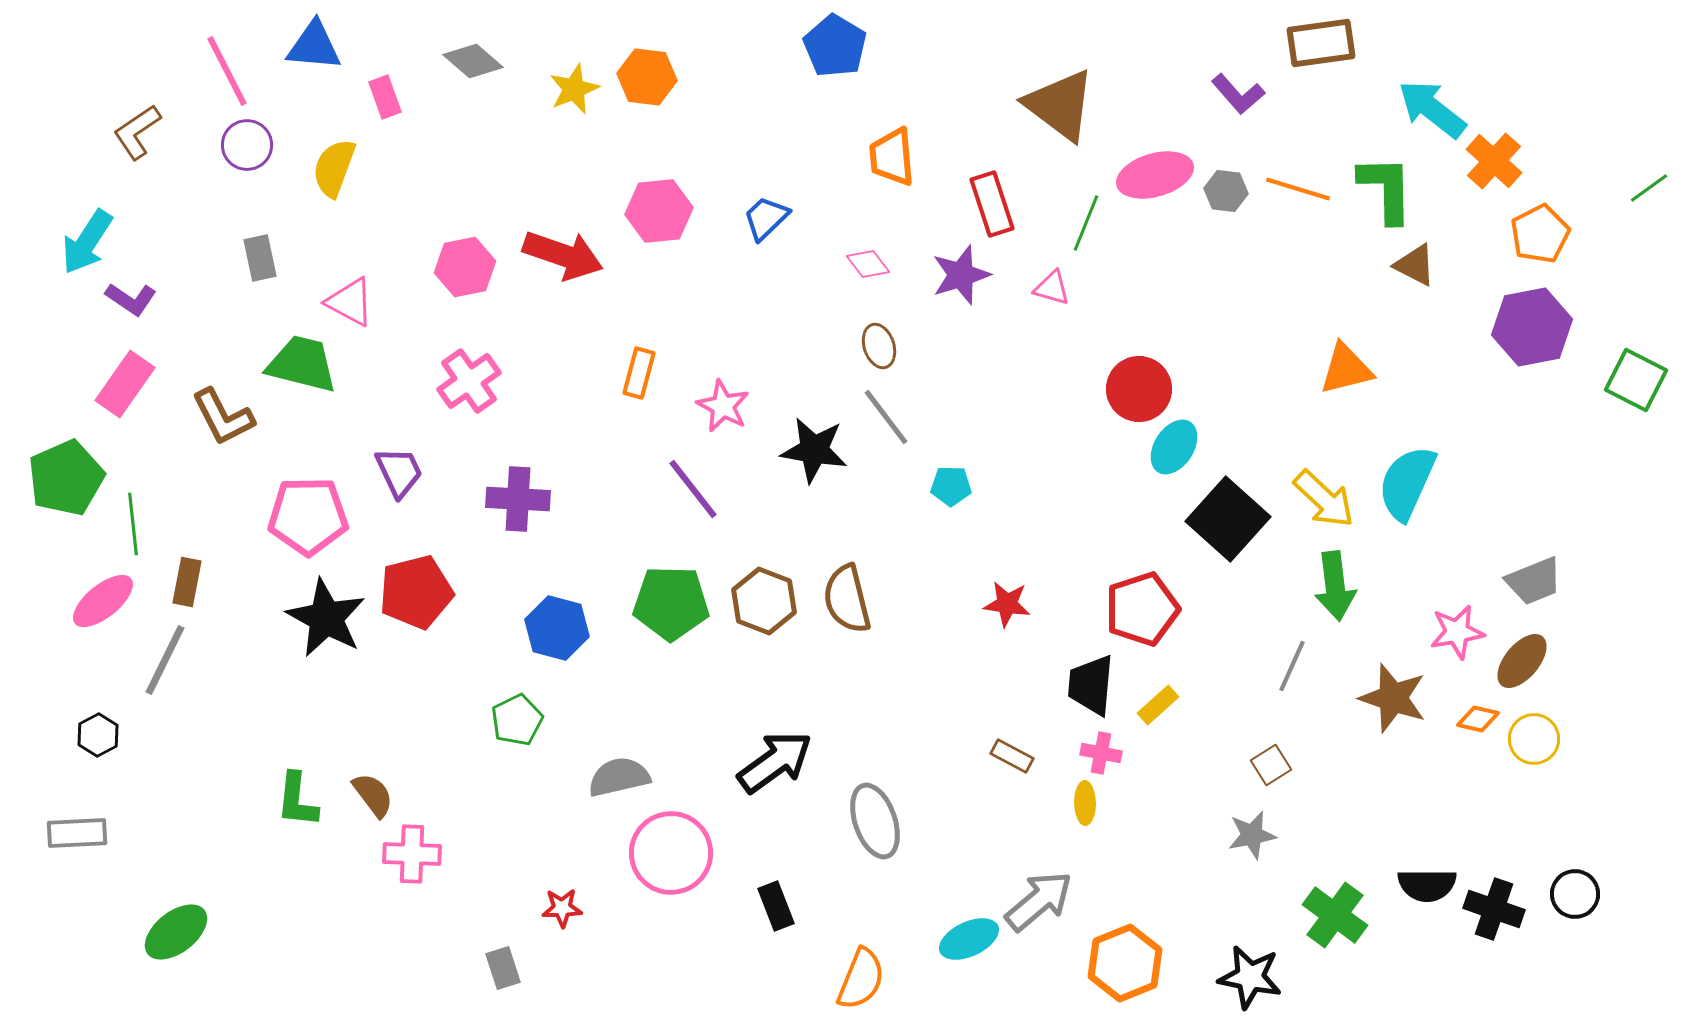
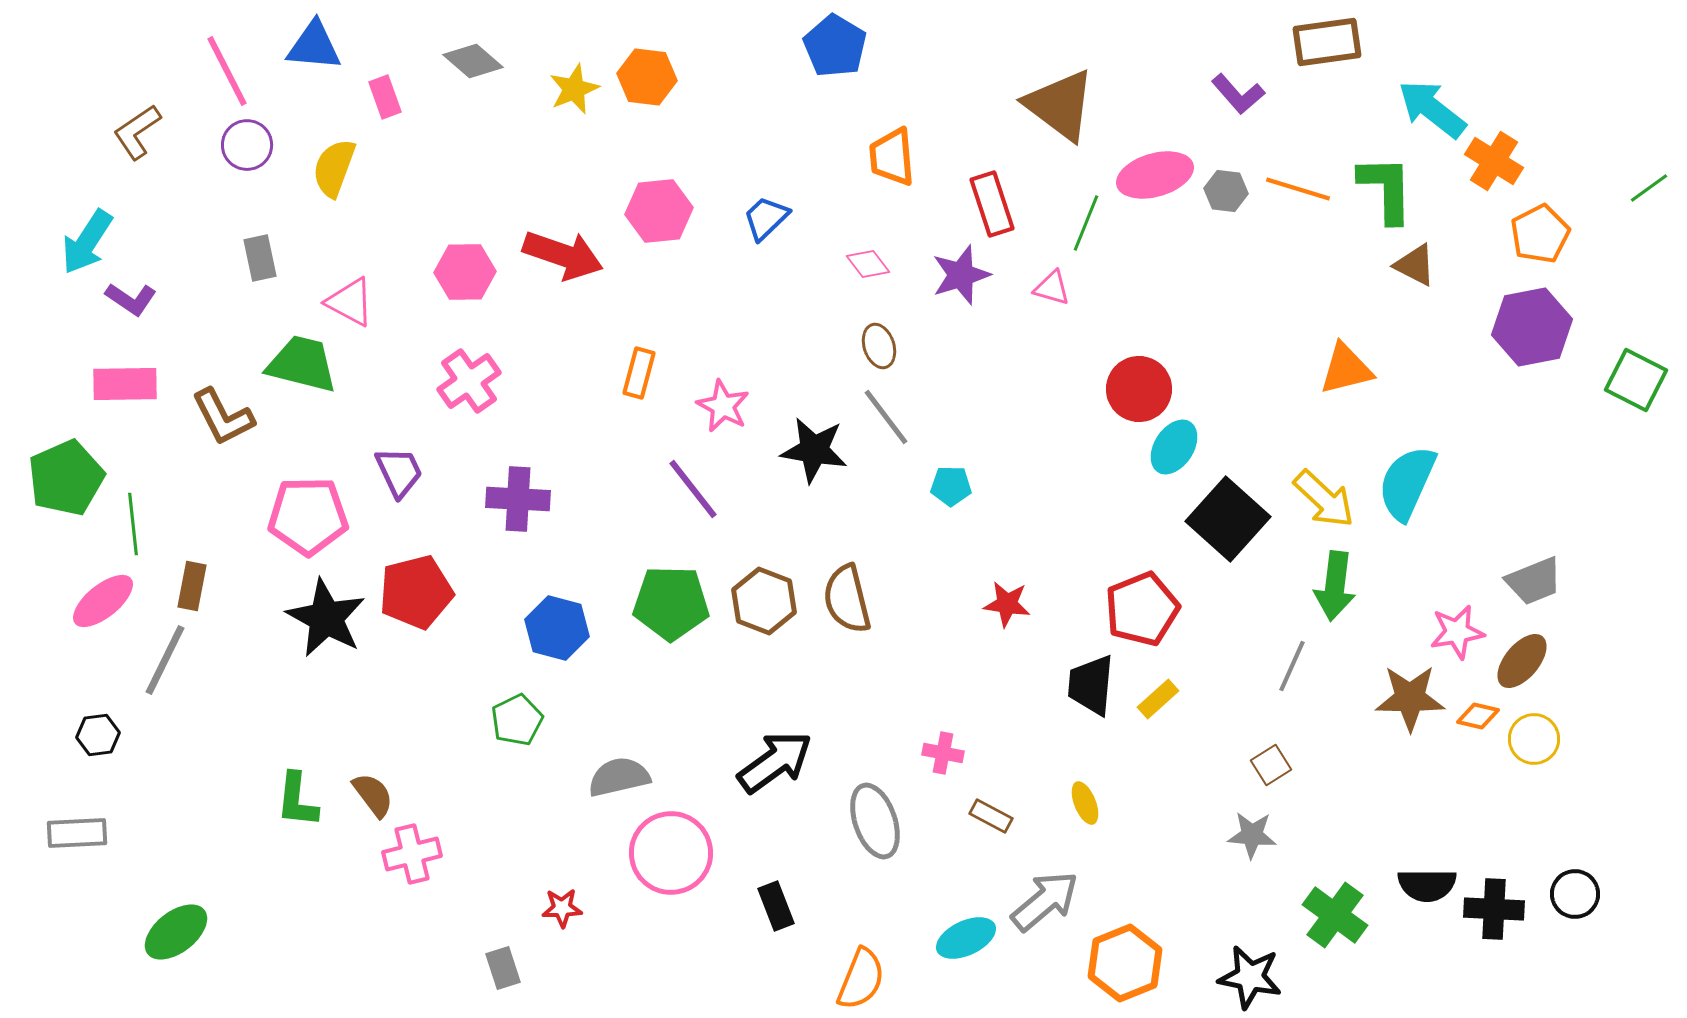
brown rectangle at (1321, 43): moved 6 px right, 1 px up
orange cross at (1494, 161): rotated 10 degrees counterclockwise
pink hexagon at (465, 267): moved 5 px down; rotated 10 degrees clockwise
pink rectangle at (125, 384): rotated 54 degrees clockwise
brown rectangle at (187, 582): moved 5 px right, 4 px down
green arrow at (1335, 586): rotated 14 degrees clockwise
red pentagon at (1142, 609): rotated 4 degrees counterclockwise
brown star at (1393, 698): moved 17 px right; rotated 18 degrees counterclockwise
yellow rectangle at (1158, 705): moved 6 px up
orange diamond at (1478, 719): moved 3 px up
black hexagon at (98, 735): rotated 21 degrees clockwise
pink cross at (1101, 753): moved 158 px left
brown rectangle at (1012, 756): moved 21 px left, 60 px down
yellow ellipse at (1085, 803): rotated 21 degrees counterclockwise
gray star at (1252, 835): rotated 15 degrees clockwise
pink cross at (412, 854): rotated 16 degrees counterclockwise
gray arrow at (1039, 901): moved 6 px right
black cross at (1494, 909): rotated 16 degrees counterclockwise
cyan ellipse at (969, 939): moved 3 px left, 1 px up
